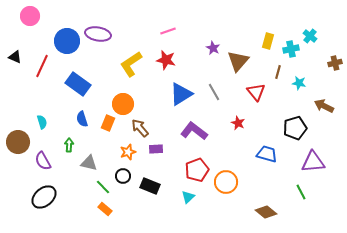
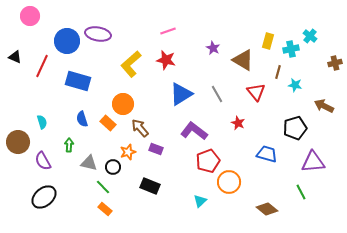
brown triangle at (238, 61): moved 5 px right, 1 px up; rotated 40 degrees counterclockwise
yellow L-shape at (131, 64): rotated 8 degrees counterclockwise
cyan star at (299, 83): moved 4 px left, 2 px down
blue rectangle at (78, 84): moved 3 px up; rotated 20 degrees counterclockwise
gray line at (214, 92): moved 3 px right, 2 px down
orange rectangle at (108, 123): rotated 70 degrees counterclockwise
purple rectangle at (156, 149): rotated 24 degrees clockwise
red pentagon at (197, 170): moved 11 px right, 9 px up
black circle at (123, 176): moved 10 px left, 9 px up
orange circle at (226, 182): moved 3 px right
cyan triangle at (188, 197): moved 12 px right, 4 px down
brown diamond at (266, 212): moved 1 px right, 3 px up
